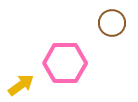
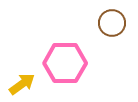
yellow arrow: moved 1 px right, 1 px up
